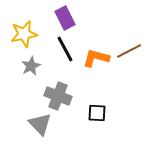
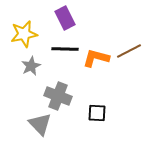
black line: rotated 60 degrees counterclockwise
